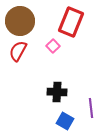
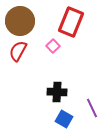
purple line: moved 1 px right; rotated 18 degrees counterclockwise
blue square: moved 1 px left, 2 px up
